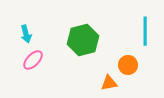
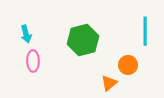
pink ellipse: moved 1 px down; rotated 45 degrees counterclockwise
orange triangle: rotated 30 degrees counterclockwise
